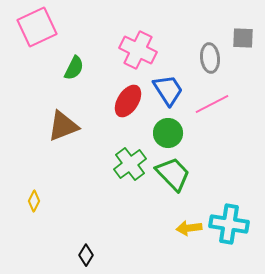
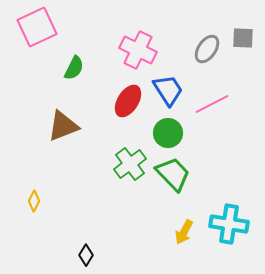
gray ellipse: moved 3 px left, 9 px up; rotated 40 degrees clockwise
yellow arrow: moved 5 px left, 4 px down; rotated 55 degrees counterclockwise
